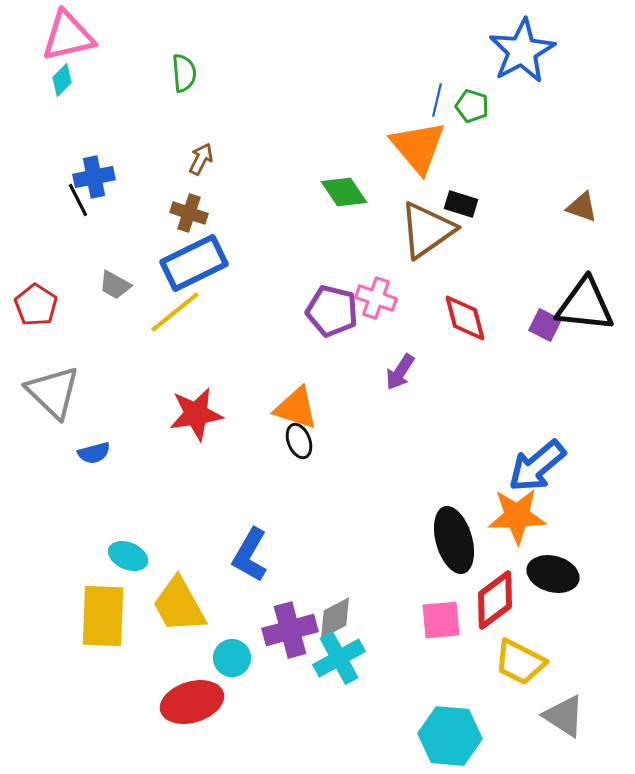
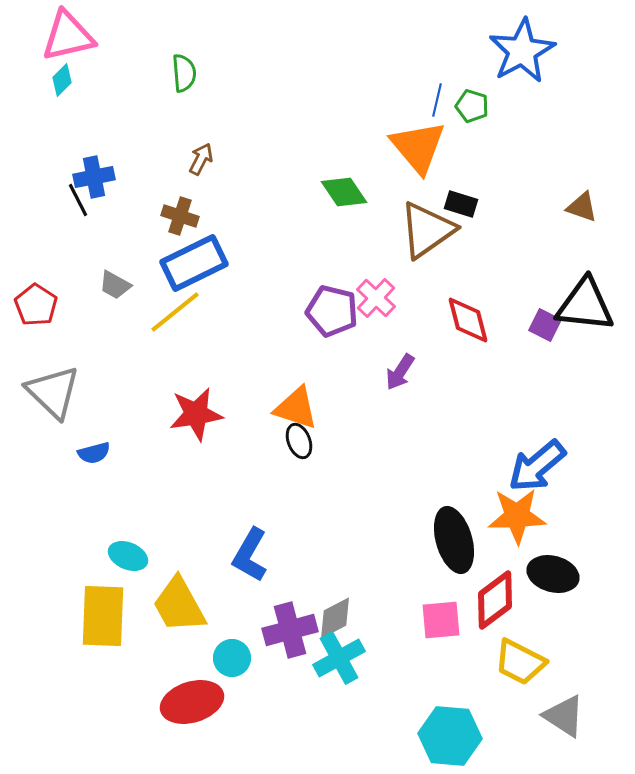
brown cross at (189, 213): moved 9 px left, 3 px down
pink cross at (376, 298): rotated 24 degrees clockwise
red diamond at (465, 318): moved 3 px right, 2 px down
